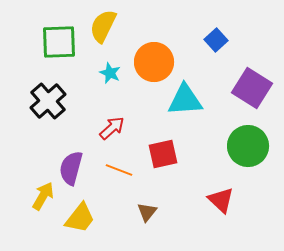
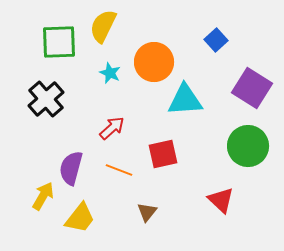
black cross: moved 2 px left, 2 px up
